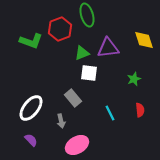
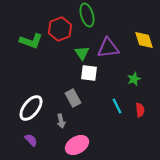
green triangle: rotated 42 degrees counterclockwise
gray rectangle: rotated 12 degrees clockwise
cyan line: moved 7 px right, 7 px up
